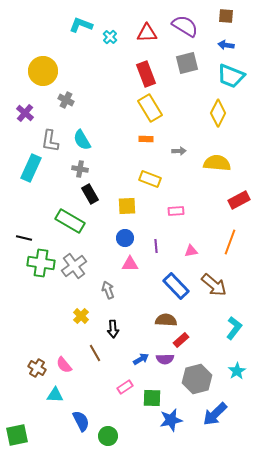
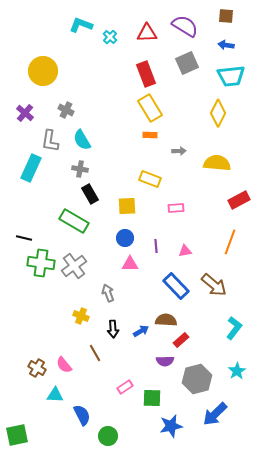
gray square at (187, 63): rotated 10 degrees counterclockwise
cyan trapezoid at (231, 76): rotated 28 degrees counterclockwise
gray cross at (66, 100): moved 10 px down
orange rectangle at (146, 139): moved 4 px right, 4 px up
pink rectangle at (176, 211): moved 3 px up
green rectangle at (70, 221): moved 4 px right
pink triangle at (191, 251): moved 6 px left
gray arrow at (108, 290): moved 3 px down
yellow cross at (81, 316): rotated 21 degrees counterclockwise
blue arrow at (141, 359): moved 28 px up
purple semicircle at (165, 359): moved 2 px down
blue star at (171, 420): moved 6 px down
blue semicircle at (81, 421): moved 1 px right, 6 px up
